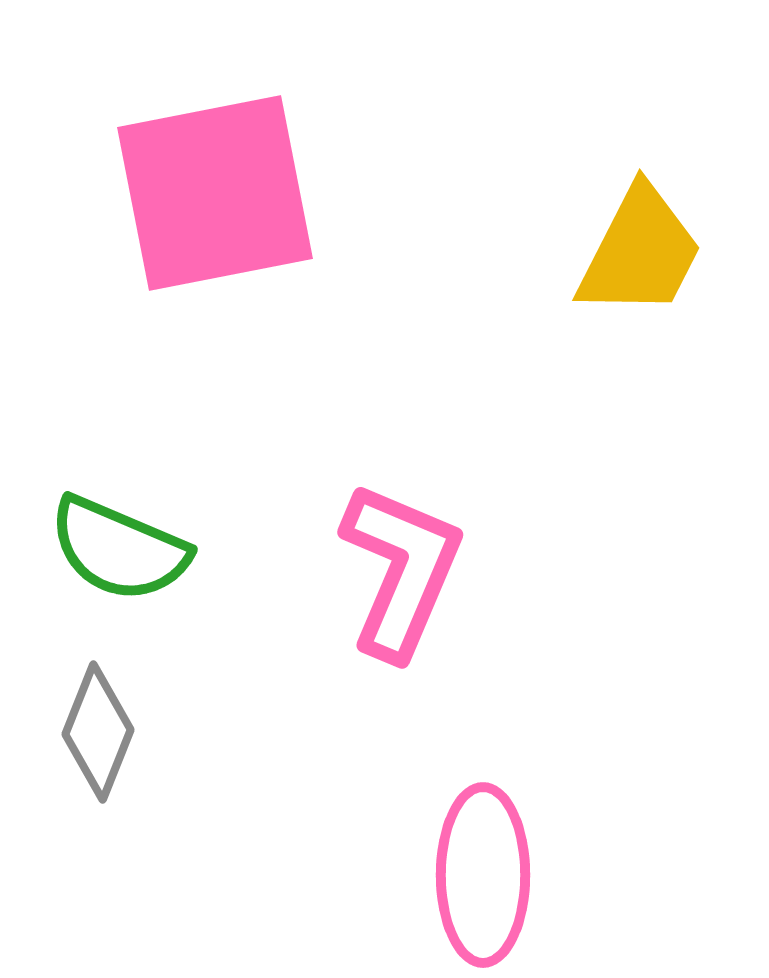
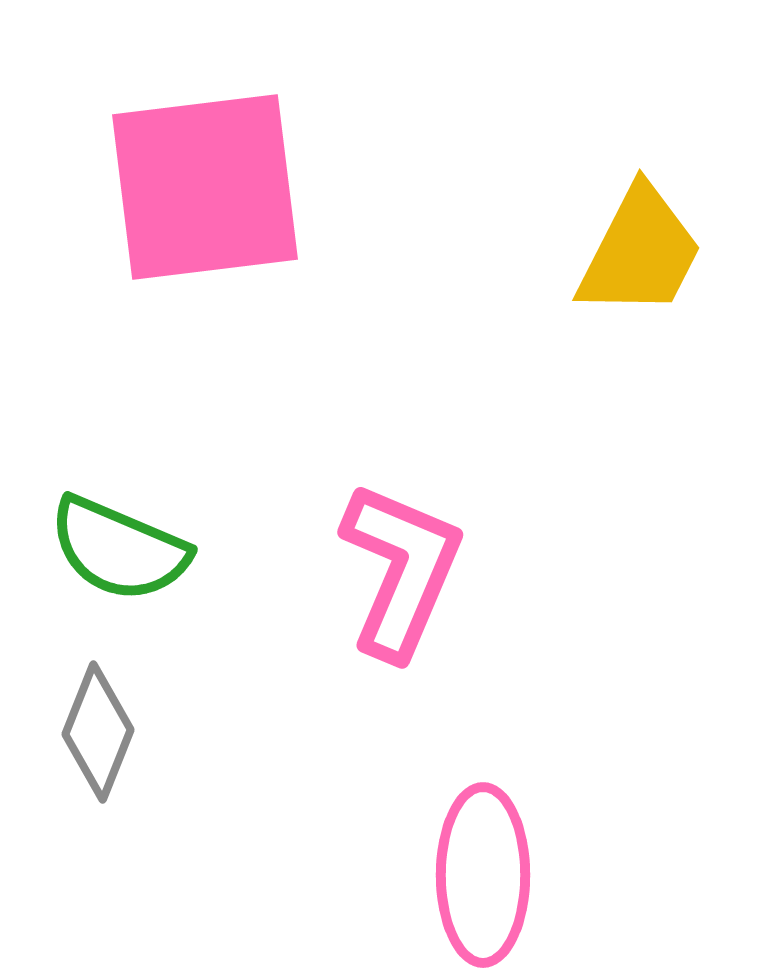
pink square: moved 10 px left, 6 px up; rotated 4 degrees clockwise
